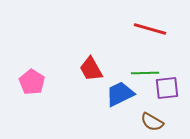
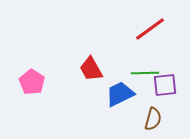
red line: rotated 52 degrees counterclockwise
purple square: moved 2 px left, 3 px up
brown semicircle: moved 1 px right, 3 px up; rotated 105 degrees counterclockwise
